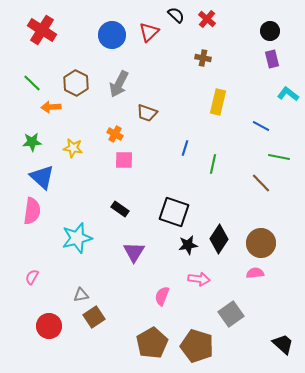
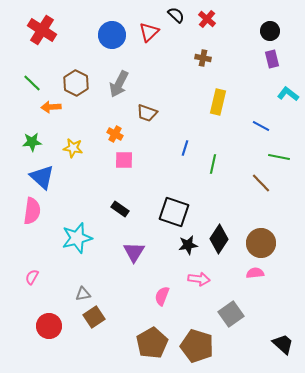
gray triangle at (81, 295): moved 2 px right, 1 px up
